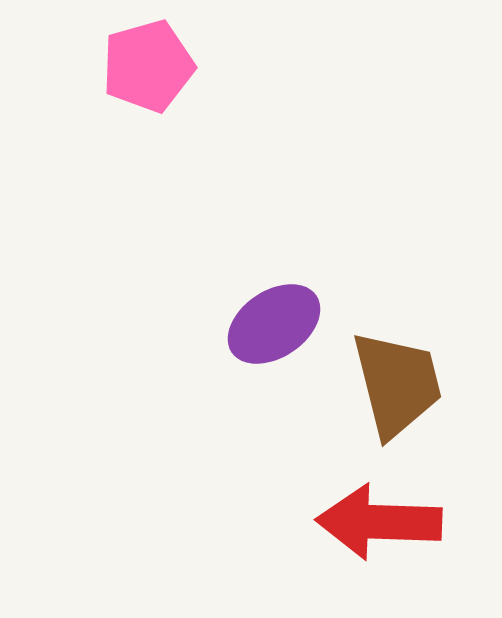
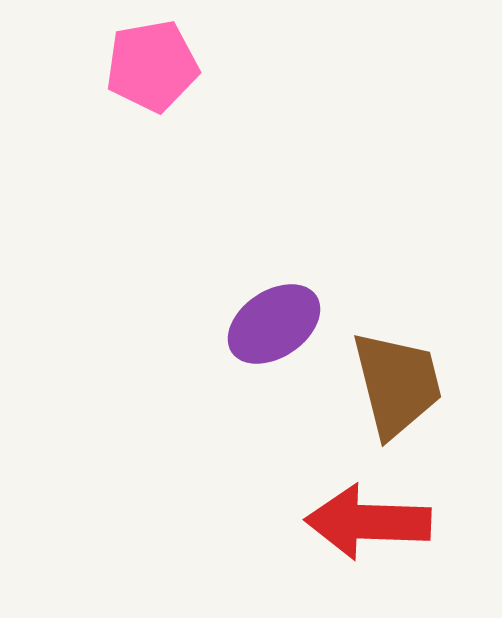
pink pentagon: moved 4 px right; rotated 6 degrees clockwise
red arrow: moved 11 px left
